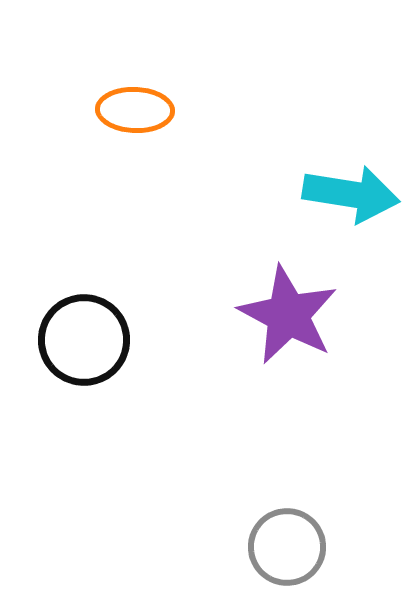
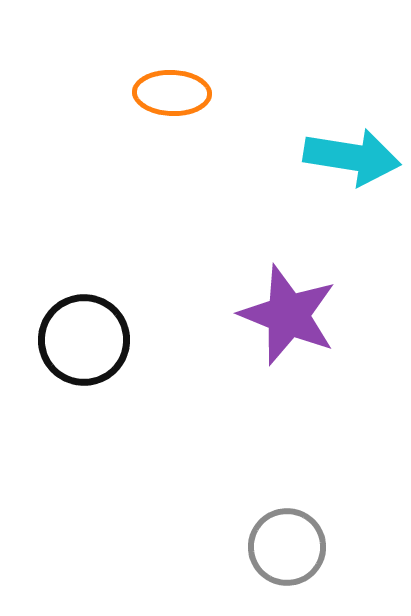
orange ellipse: moved 37 px right, 17 px up
cyan arrow: moved 1 px right, 37 px up
purple star: rotated 6 degrees counterclockwise
